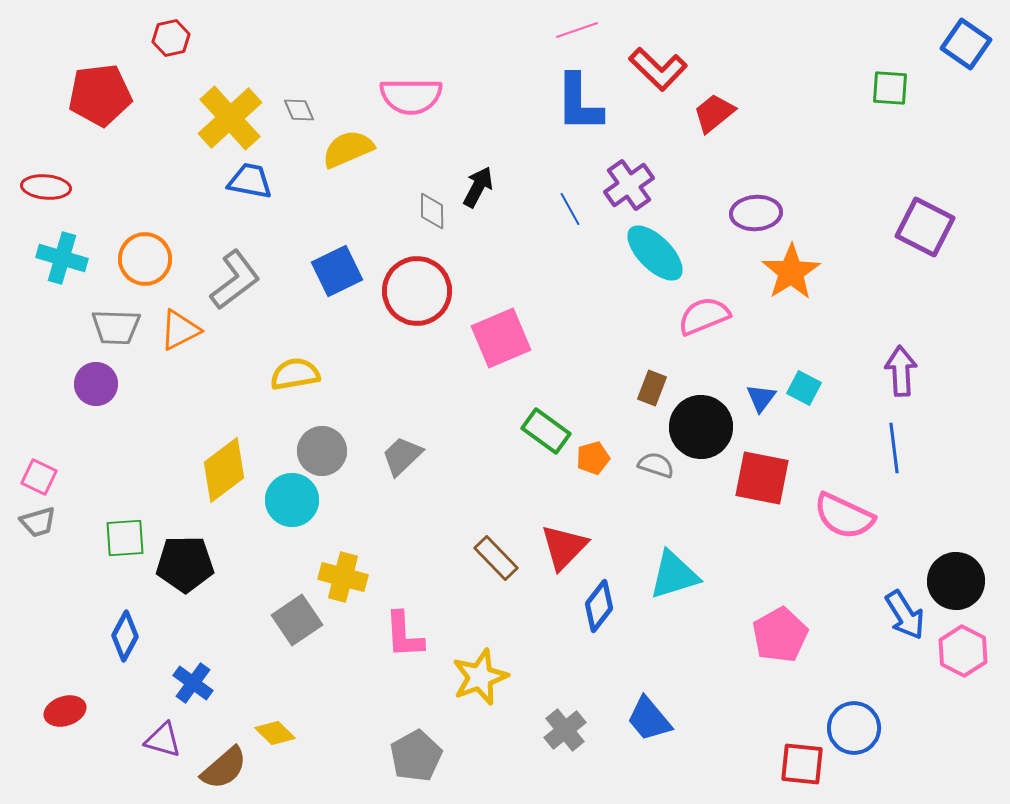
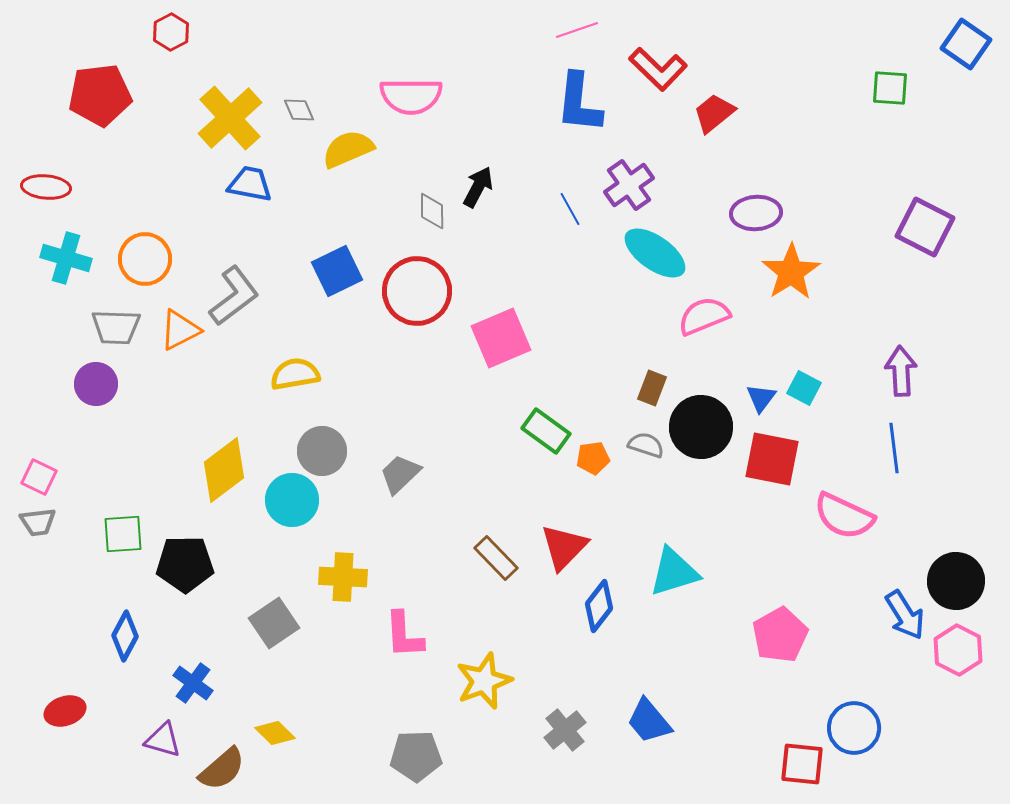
red hexagon at (171, 38): moved 6 px up; rotated 15 degrees counterclockwise
blue L-shape at (579, 103): rotated 6 degrees clockwise
blue trapezoid at (250, 181): moved 3 px down
cyan ellipse at (655, 253): rotated 10 degrees counterclockwise
cyan cross at (62, 258): moved 4 px right
gray L-shape at (235, 280): moved 1 px left, 16 px down
gray trapezoid at (402, 456): moved 2 px left, 18 px down
orange pentagon at (593, 458): rotated 8 degrees clockwise
gray semicircle at (656, 465): moved 10 px left, 20 px up
red square at (762, 478): moved 10 px right, 19 px up
gray trapezoid at (38, 522): rotated 9 degrees clockwise
green square at (125, 538): moved 2 px left, 4 px up
cyan triangle at (674, 575): moved 3 px up
yellow cross at (343, 577): rotated 12 degrees counterclockwise
gray square at (297, 620): moved 23 px left, 3 px down
pink hexagon at (963, 651): moved 5 px left, 1 px up
yellow star at (480, 677): moved 4 px right, 4 px down
blue trapezoid at (649, 719): moved 2 px down
gray pentagon at (416, 756): rotated 27 degrees clockwise
brown semicircle at (224, 768): moved 2 px left, 1 px down
